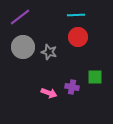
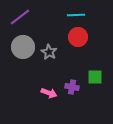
gray star: rotated 14 degrees clockwise
